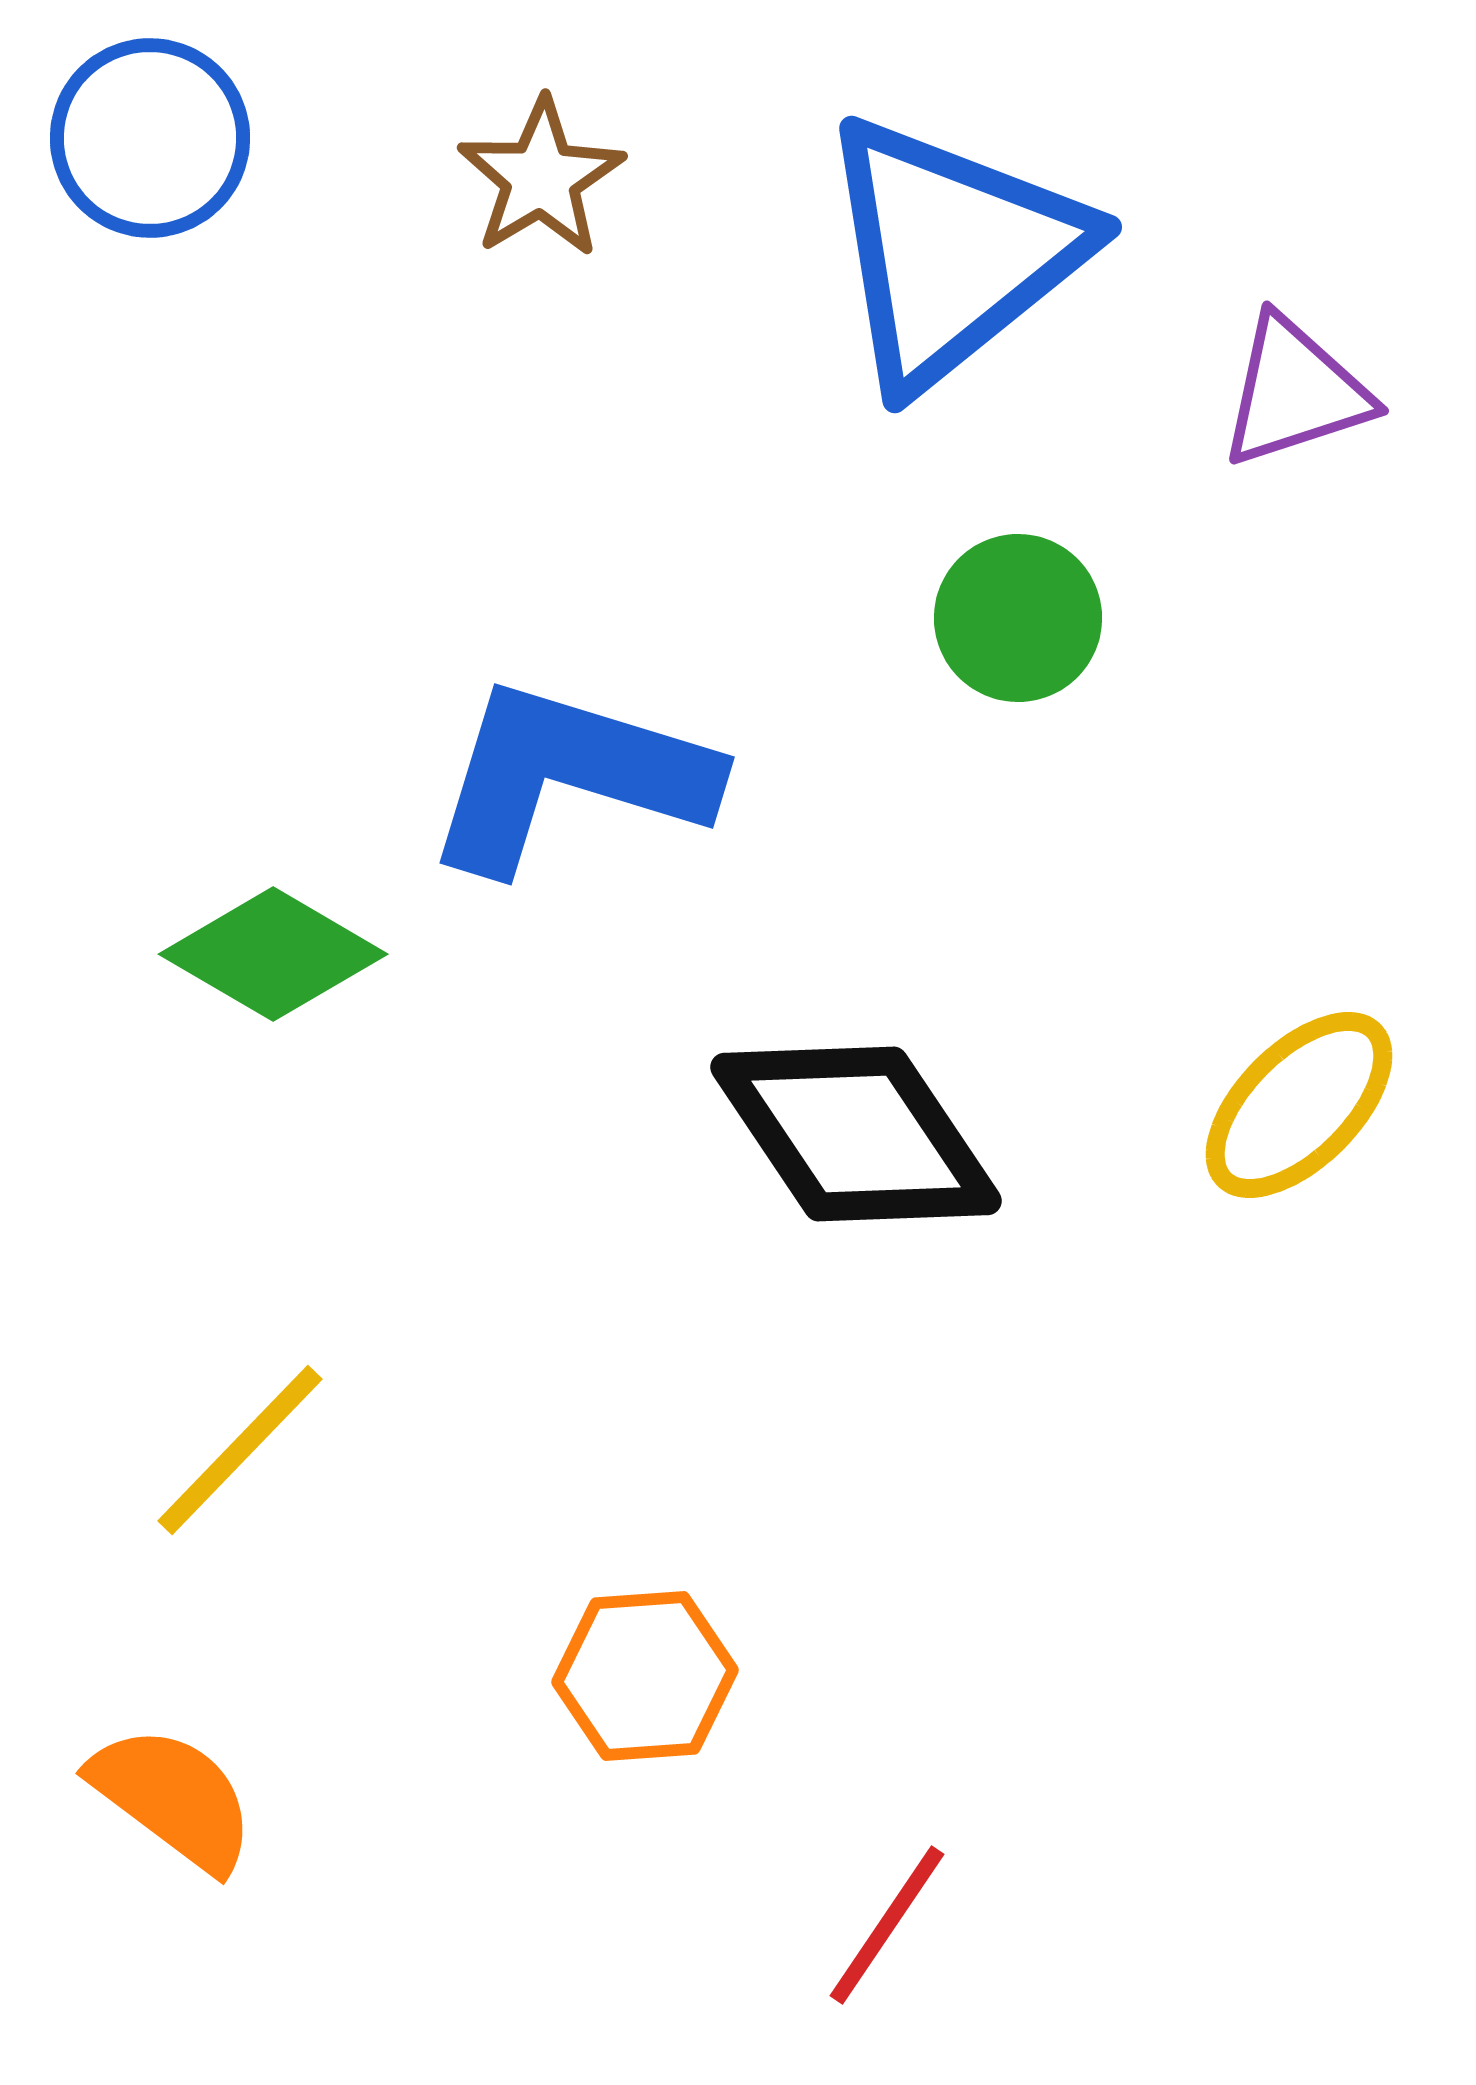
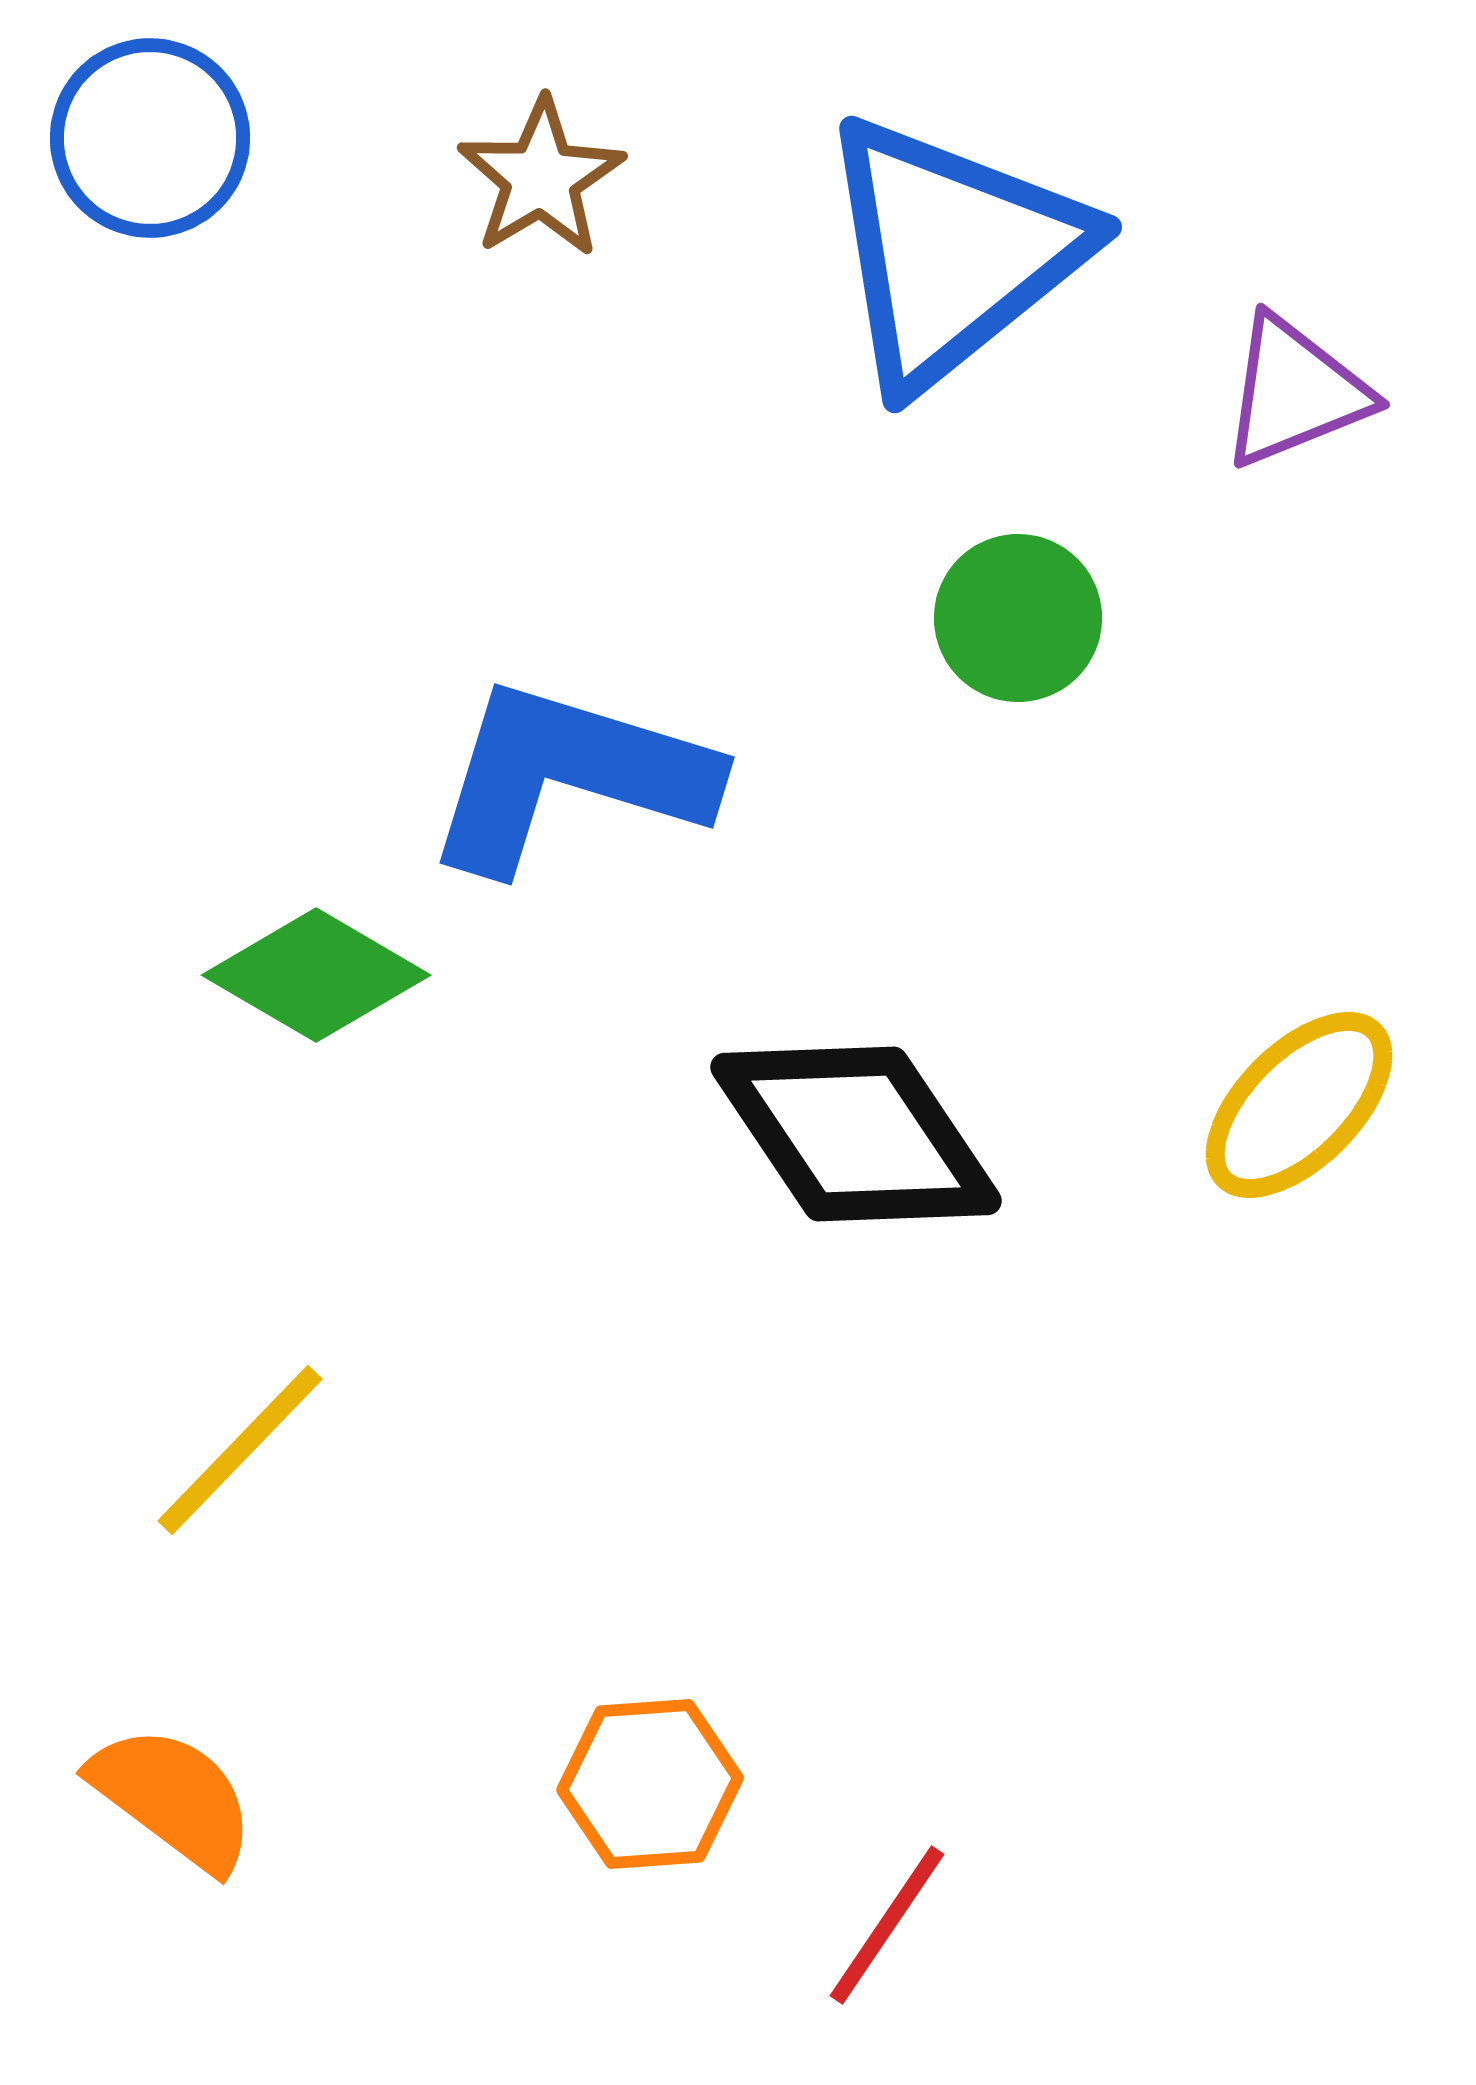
purple triangle: rotated 4 degrees counterclockwise
green diamond: moved 43 px right, 21 px down
orange hexagon: moved 5 px right, 108 px down
